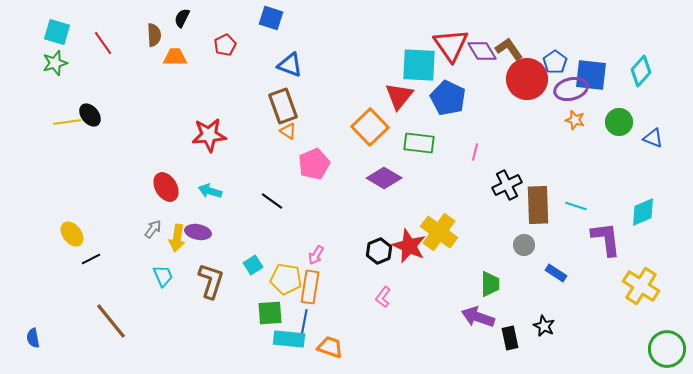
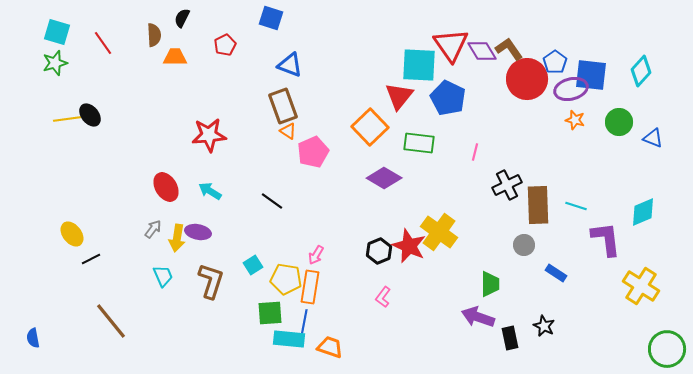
yellow line at (67, 122): moved 3 px up
pink pentagon at (314, 164): moved 1 px left, 12 px up
cyan arrow at (210, 191): rotated 15 degrees clockwise
